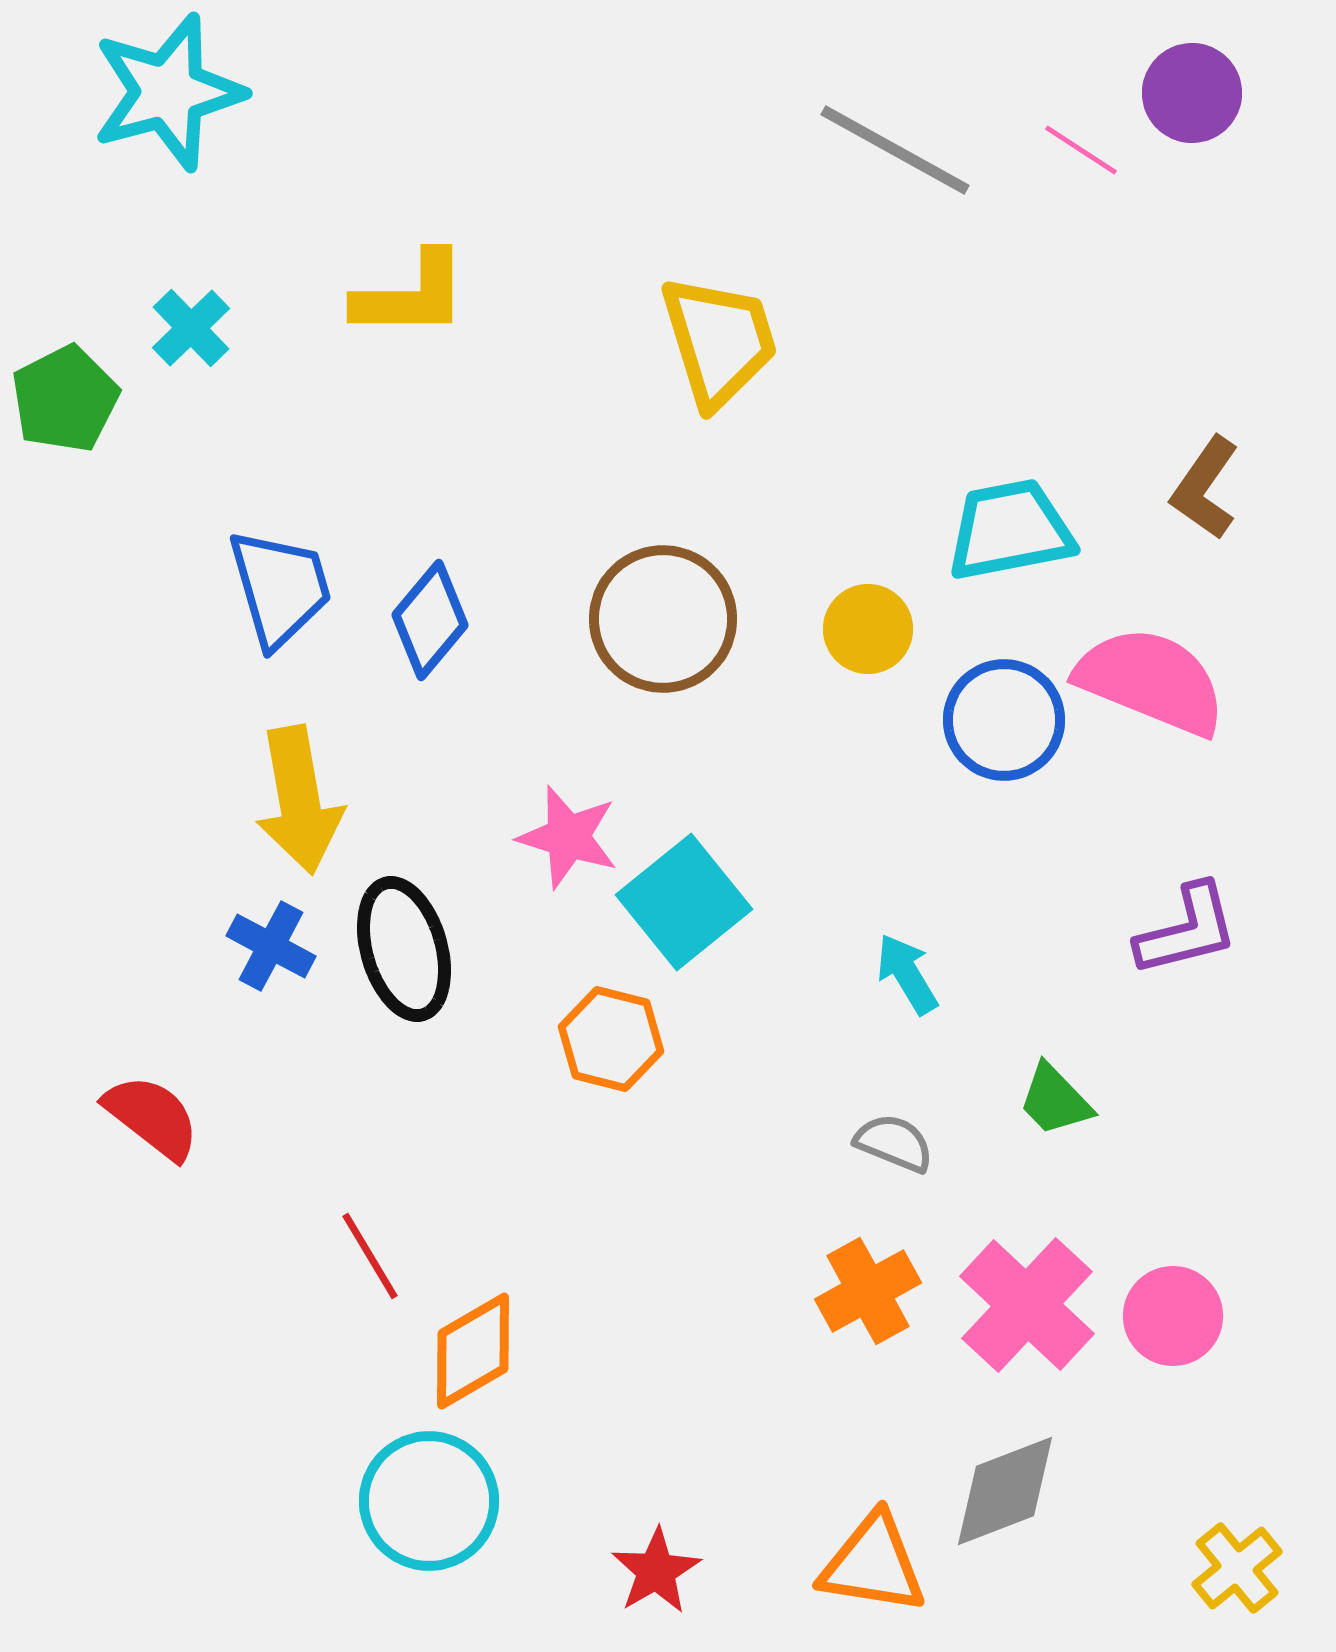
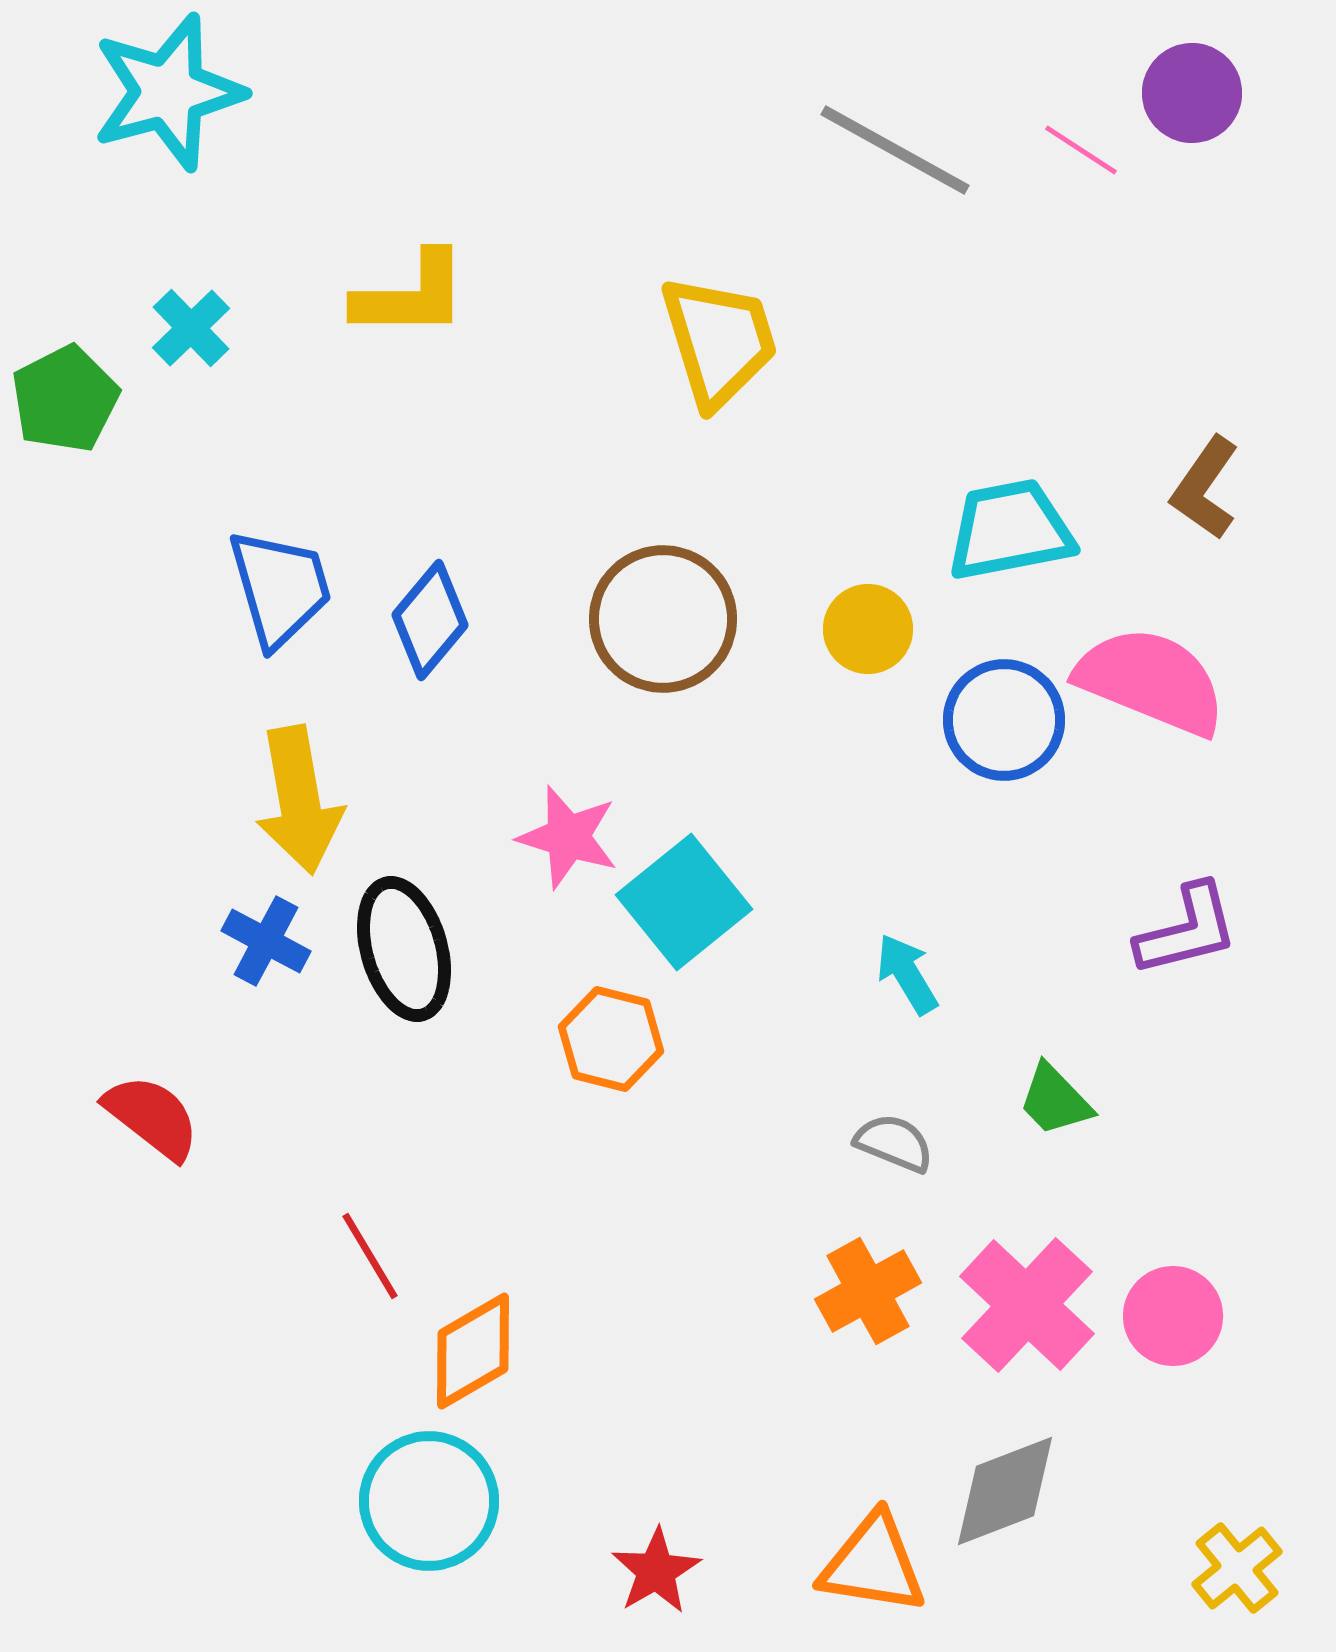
blue cross: moved 5 px left, 5 px up
